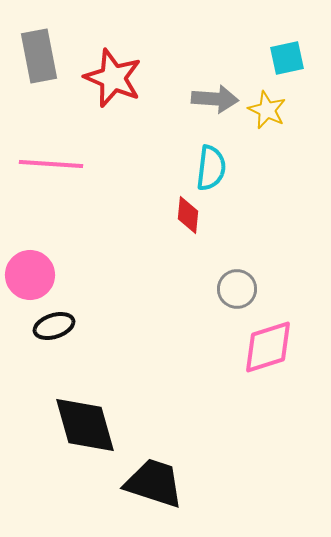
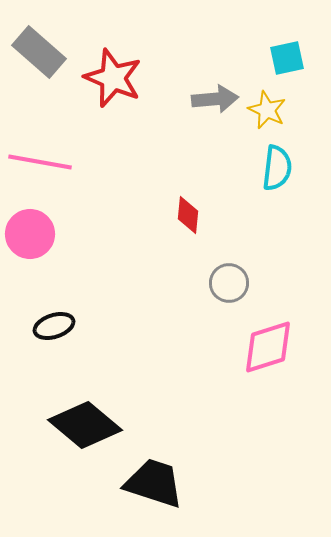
gray rectangle: moved 4 px up; rotated 38 degrees counterclockwise
gray arrow: rotated 9 degrees counterclockwise
pink line: moved 11 px left, 2 px up; rotated 6 degrees clockwise
cyan semicircle: moved 66 px right
pink circle: moved 41 px up
gray circle: moved 8 px left, 6 px up
black diamond: rotated 34 degrees counterclockwise
